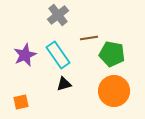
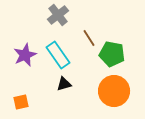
brown line: rotated 66 degrees clockwise
